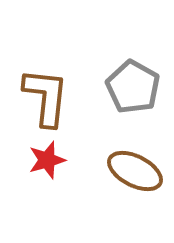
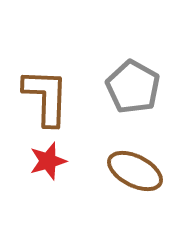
brown L-shape: rotated 4 degrees counterclockwise
red star: moved 1 px right, 1 px down
